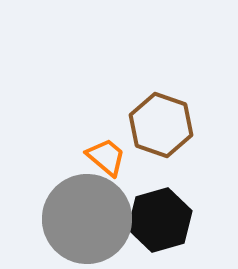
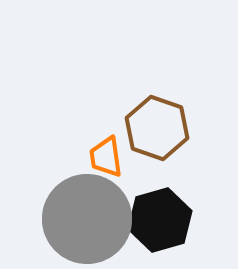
brown hexagon: moved 4 px left, 3 px down
orange trapezoid: rotated 138 degrees counterclockwise
